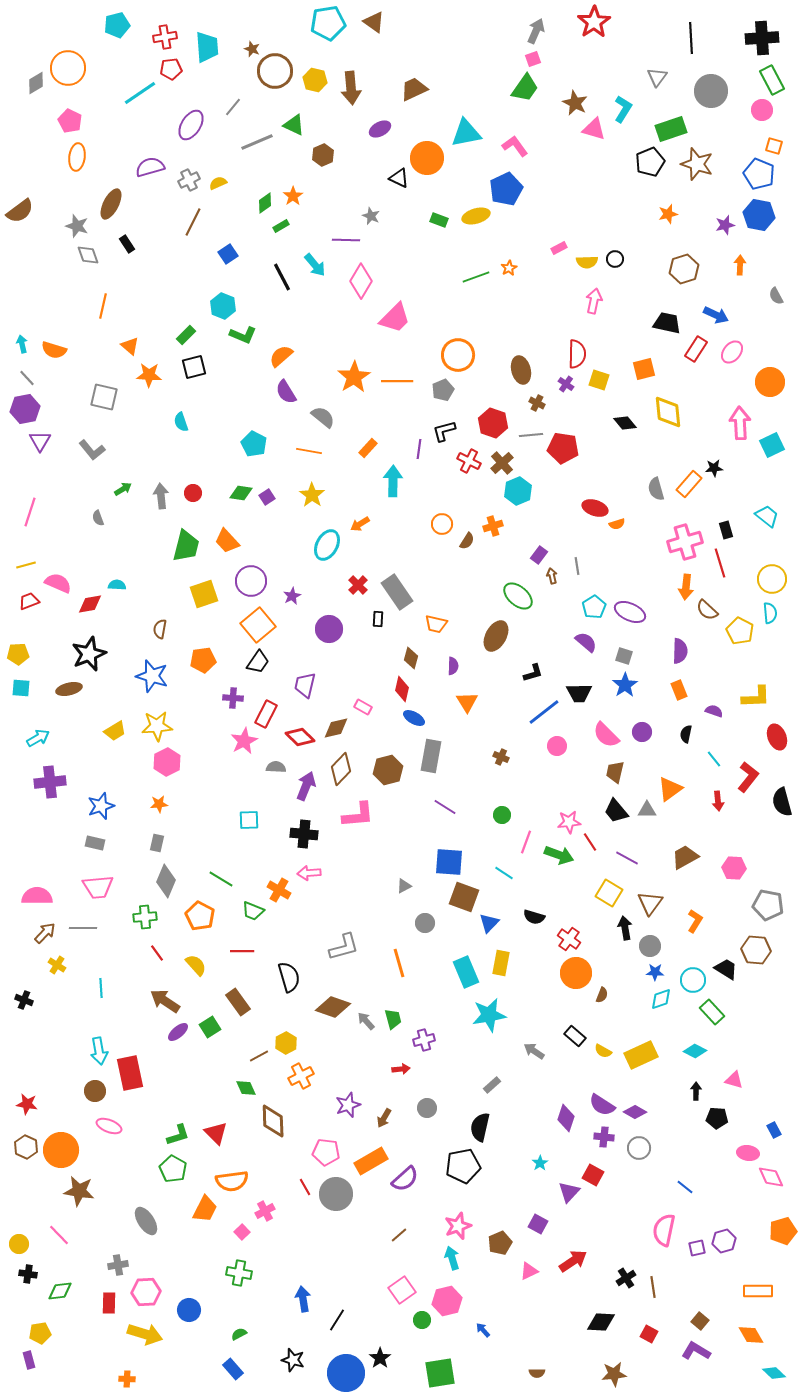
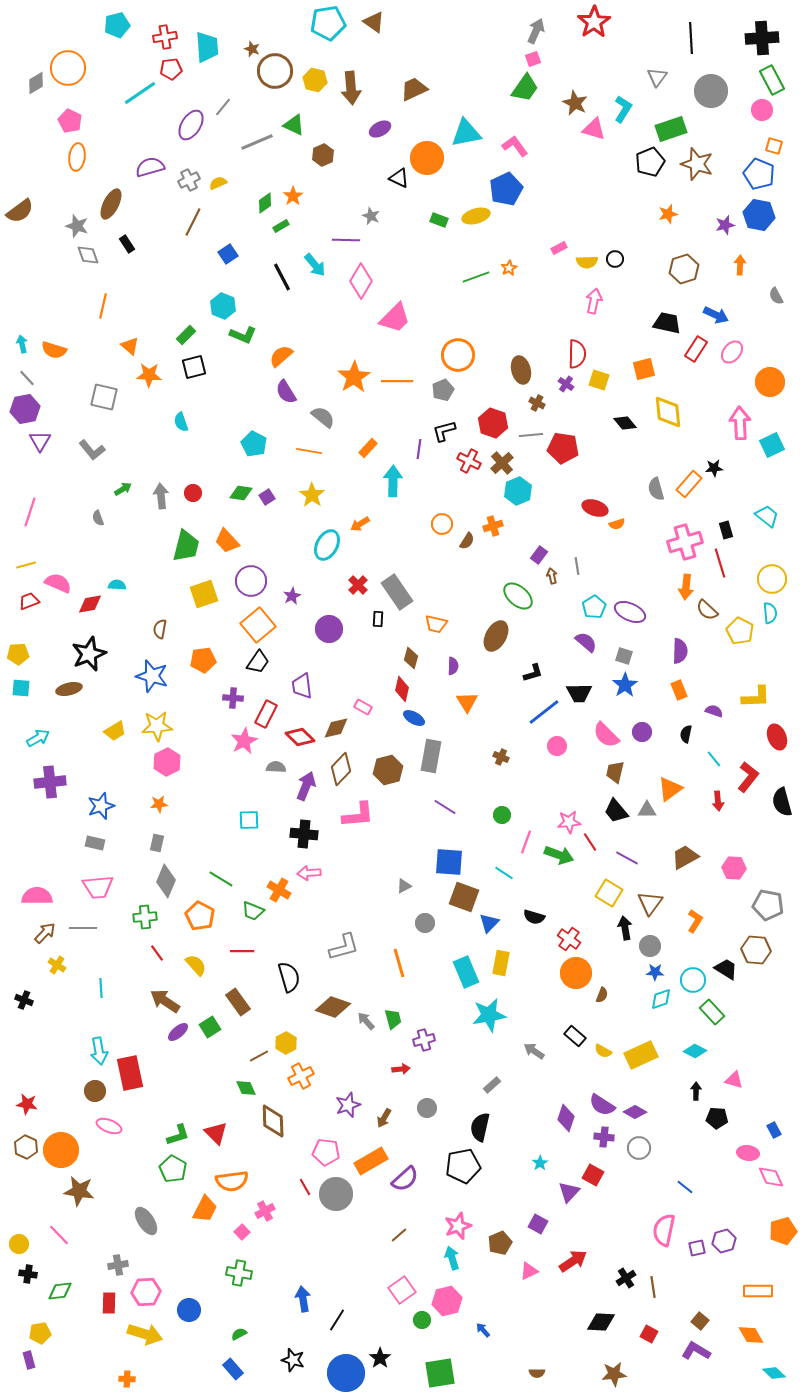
gray line at (233, 107): moved 10 px left
purple trapezoid at (305, 685): moved 3 px left, 1 px down; rotated 20 degrees counterclockwise
